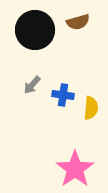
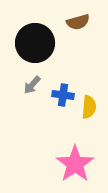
black circle: moved 13 px down
yellow semicircle: moved 2 px left, 1 px up
pink star: moved 5 px up
